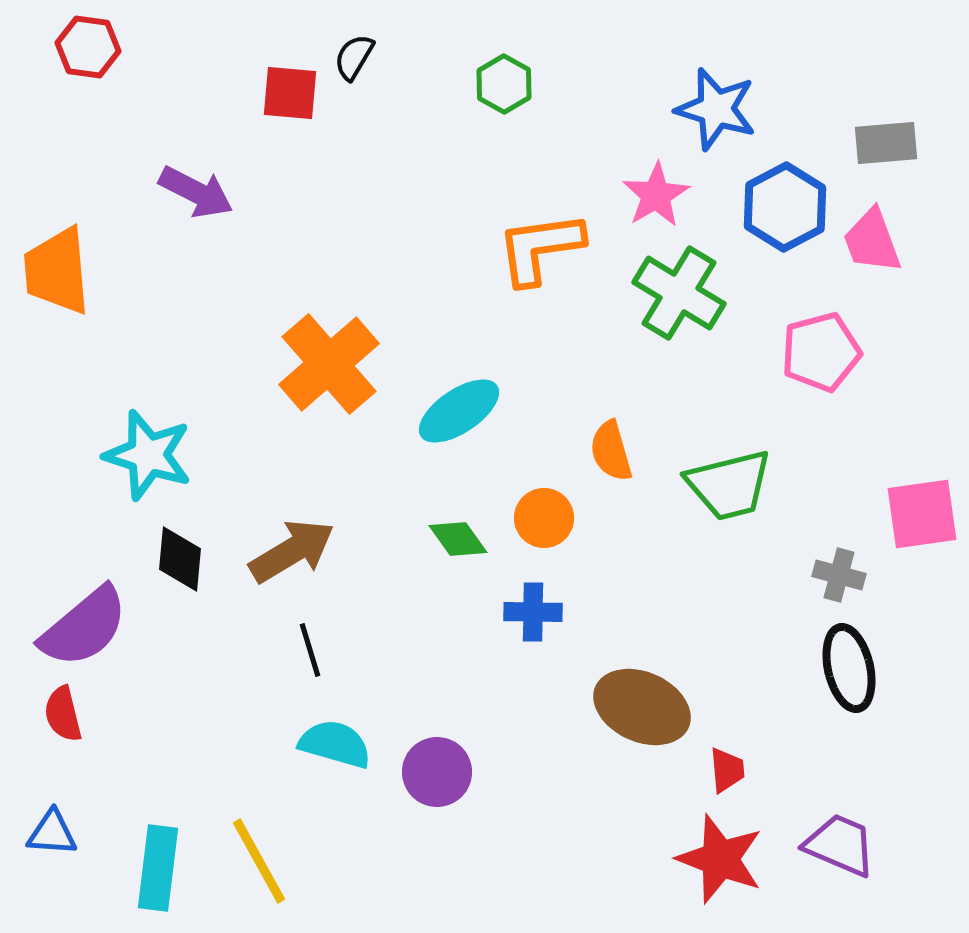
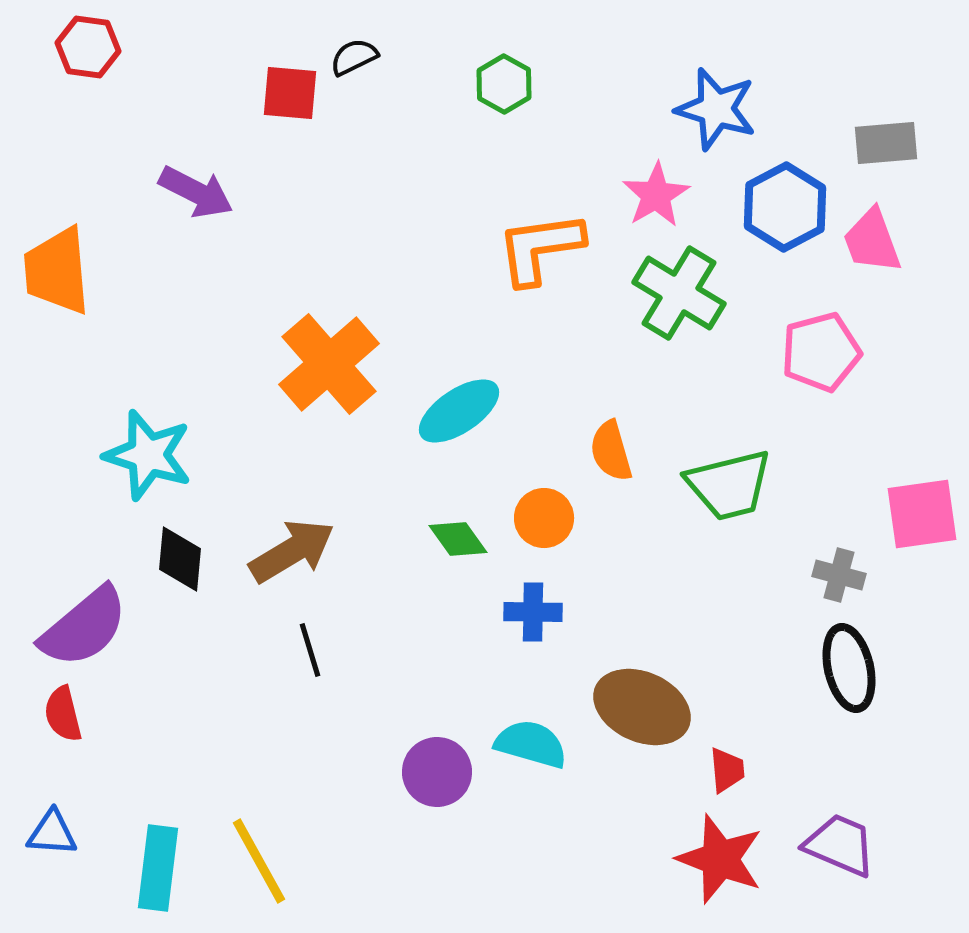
black semicircle: rotated 33 degrees clockwise
cyan semicircle: moved 196 px right
